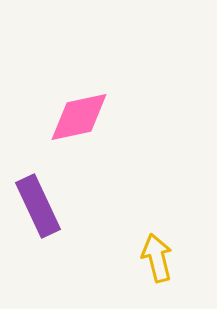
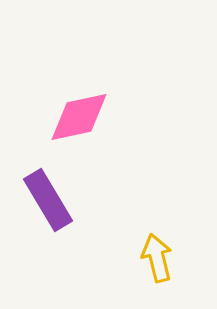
purple rectangle: moved 10 px right, 6 px up; rotated 6 degrees counterclockwise
